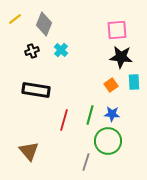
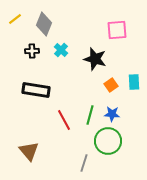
black cross: rotated 16 degrees clockwise
black star: moved 26 px left, 2 px down; rotated 10 degrees clockwise
red line: rotated 45 degrees counterclockwise
gray line: moved 2 px left, 1 px down
